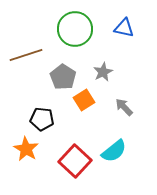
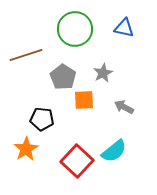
gray star: moved 1 px down
orange square: rotated 30 degrees clockwise
gray arrow: rotated 18 degrees counterclockwise
orange star: rotated 10 degrees clockwise
red square: moved 2 px right
